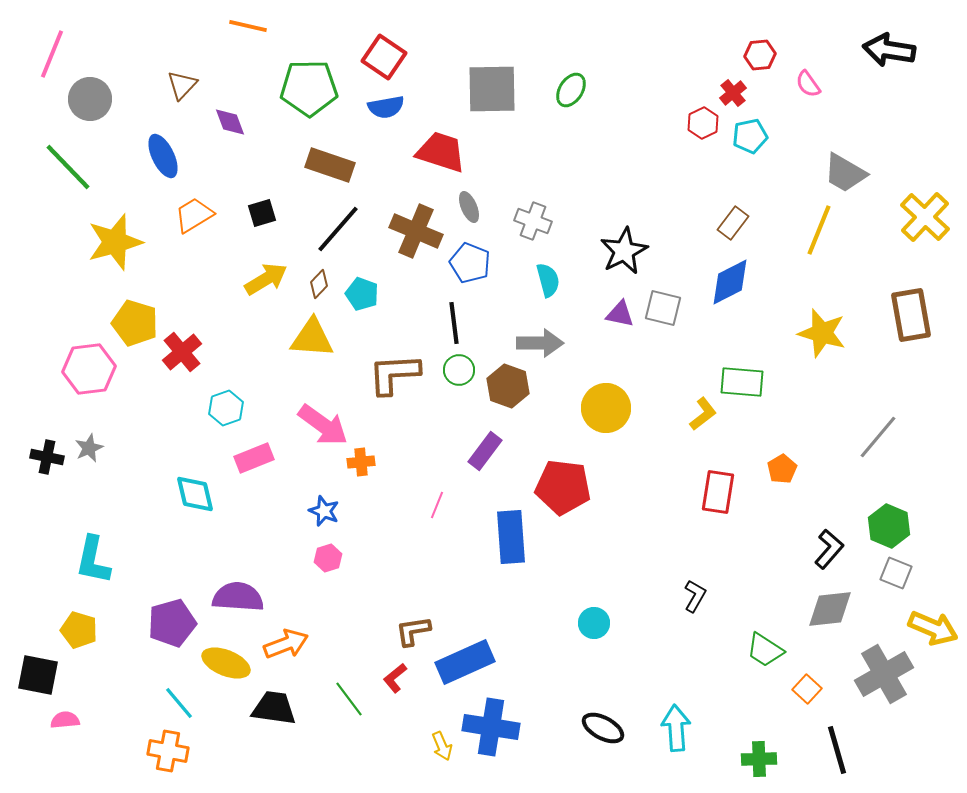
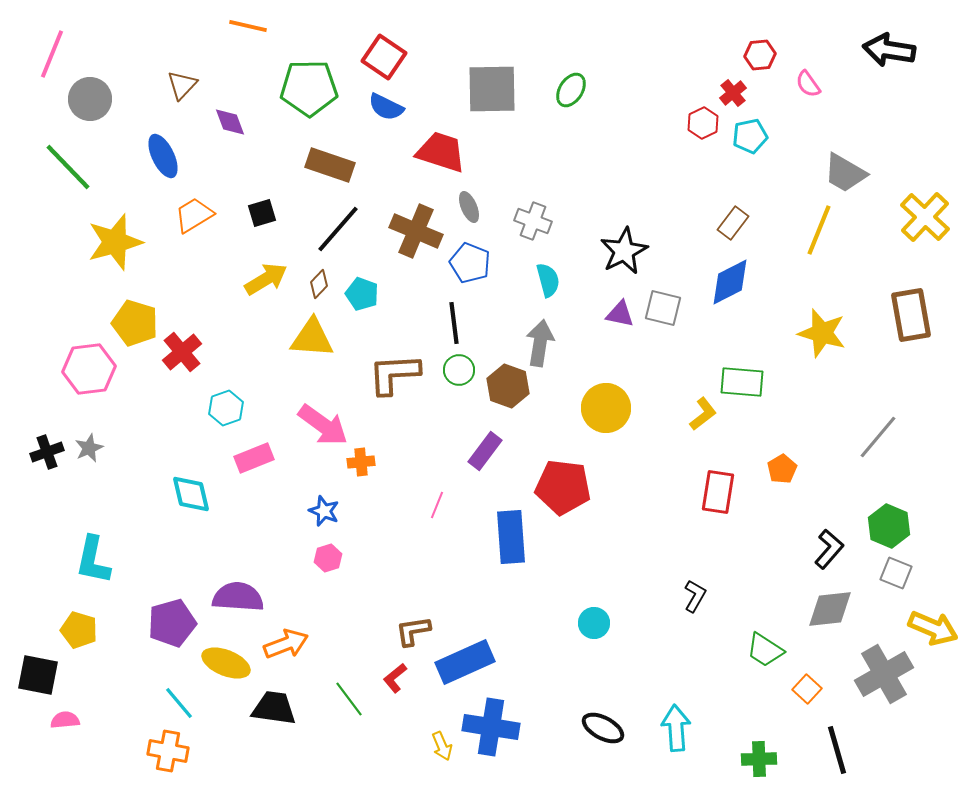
blue semicircle at (386, 107): rotated 36 degrees clockwise
gray arrow at (540, 343): rotated 81 degrees counterclockwise
black cross at (47, 457): moved 5 px up; rotated 32 degrees counterclockwise
cyan diamond at (195, 494): moved 4 px left
